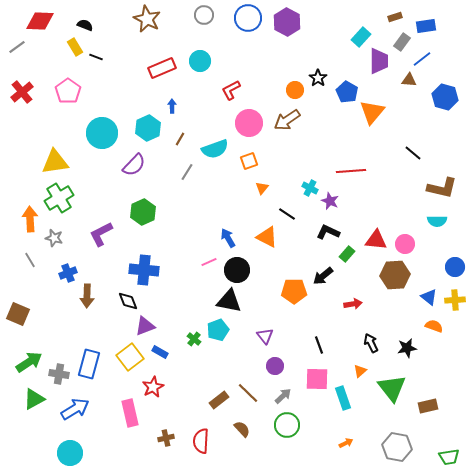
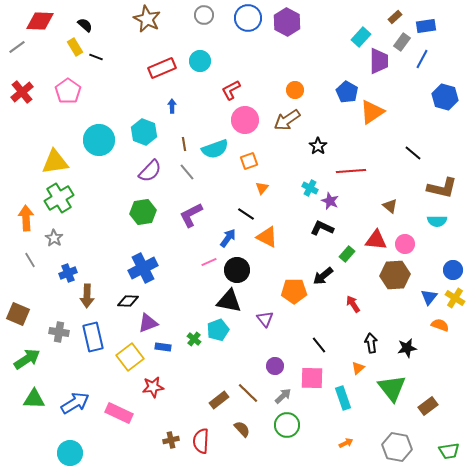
brown rectangle at (395, 17): rotated 24 degrees counterclockwise
black semicircle at (85, 25): rotated 21 degrees clockwise
blue line at (422, 59): rotated 24 degrees counterclockwise
black star at (318, 78): moved 68 px down
brown triangle at (409, 80): moved 19 px left, 126 px down; rotated 35 degrees clockwise
orange triangle at (372, 112): rotated 16 degrees clockwise
pink circle at (249, 123): moved 4 px left, 3 px up
cyan hexagon at (148, 128): moved 4 px left, 4 px down; rotated 15 degrees counterclockwise
cyan circle at (102, 133): moved 3 px left, 7 px down
brown line at (180, 139): moved 4 px right, 5 px down; rotated 40 degrees counterclockwise
purple semicircle at (134, 165): moved 16 px right, 6 px down
gray line at (187, 172): rotated 72 degrees counterclockwise
green hexagon at (143, 212): rotated 15 degrees clockwise
black line at (287, 214): moved 41 px left
orange arrow at (30, 219): moved 4 px left, 1 px up
black L-shape at (328, 232): moved 6 px left, 4 px up
purple L-shape at (101, 234): moved 90 px right, 19 px up
gray star at (54, 238): rotated 18 degrees clockwise
blue arrow at (228, 238): rotated 66 degrees clockwise
blue circle at (455, 267): moved 2 px left, 3 px down
blue cross at (144, 270): moved 1 px left, 2 px up; rotated 32 degrees counterclockwise
blue triangle at (429, 297): rotated 30 degrees clockwise
yellow cross at (455, 300): moved 2 px up; rotated 36 degrees clockwise
black diamond at (128, 301): rotated 65 degrees counterclockwise
red arrow at (353, 304): rotated 114 degrees counterclockwise
purple triangle at (145, 326): moved 3 px right, 3 px up
orange semicircle at (434, 326): moved 6 px right, 1 px up
purple triangle at (265, 336): moved 17 px up
black arrow at (371, 343): rotated 18 degrees clockwise
black line at (319, 345): rotated 18 degrees counterclockwise
blue rectangle at (160, 352): moved 3 px right, 5 px up; rotated 21 degrees counterclockwise
green arrow at (29, 362): moved 2 px left, 3 px up
blue rectangle at (89, 364): moved 4 px right, 27 px up; rotated 28 degrees counterclockwise
orange triangle at (360, 371): moved 2 px left, 3 px up
gray cross at (59, 374): moved 42 px up
pink square at (317, 379): moved 5 px left, 1 px up
red star at (153, 387): rotated 20 degrees clockwise
green triangle at (34, 399): rotated 30 degrees clockwise
brown rectangle at (428, 406): rotated 24 degrees counterclockwise
blue arrow at (75, 409): moved 6 px up
pink rectangle at (130, 413): moved 11 px left; rotated 52 degrees counterclockwise
brown cross at (166, 438): moved 5 px right, 2 px down
green trapezoid at (449, 457): moved 6 px up
